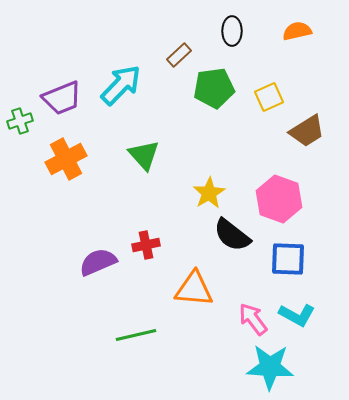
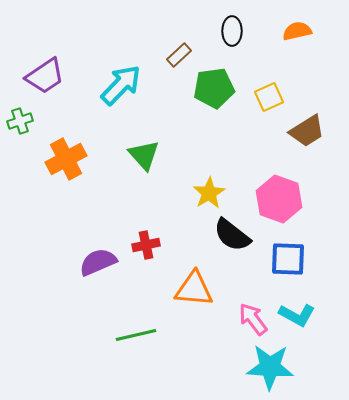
purple trapezoid: moved 17 px left, 22 px up; rotated 12 degrees counterclockwise
